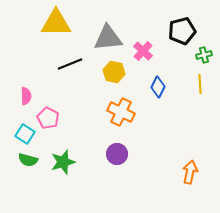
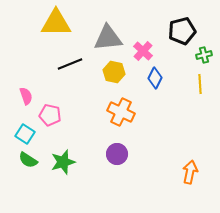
blue diamond: moved 3 px left, 9 px up
pink semicircle: rotated 18 degrees counterclockwise
pink pentagon: moved 2 px right, 3 px up; rotated 15 degrees counterclockwise
green semicircle: rotated 18 degrees clockwise
